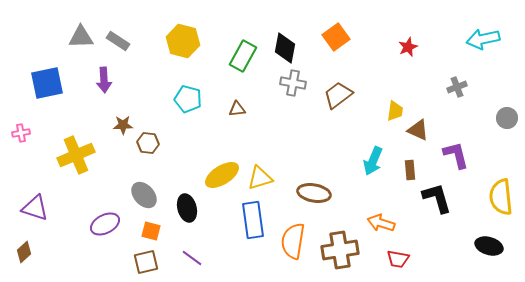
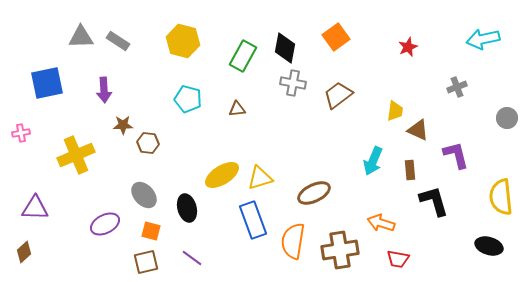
purple arrow at (104, 80): moved 10 px down
brown ellipse at (314, 193): rotated 36 degrees counterclockwise
black L-shape at (437, 198): moved 3 px left, 3 px down
purple triangle at (35, 208): rotated 16 degrees counterclockwise
blue rectangle at (253, 220): rotated 12 degrees counterclockwise
